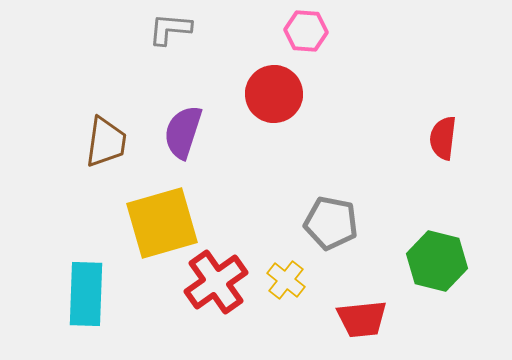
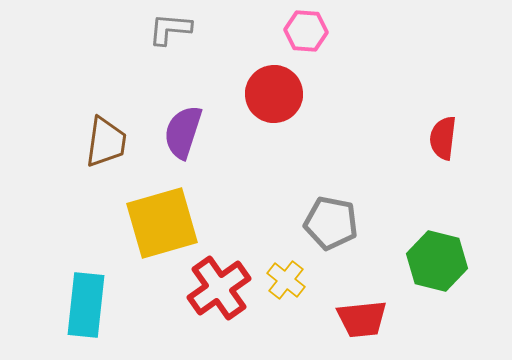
red cross: moved 3 px right, 6 px down
cyan rectangle: moved 11 px down; rotated 4 degrees clockwise
